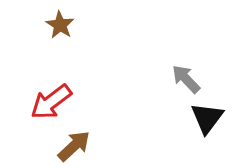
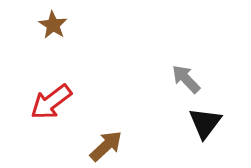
brown star: moved 7 px left
black triangle: moved 2 px left, 5 px down
brown arrow: moved 32 px right
